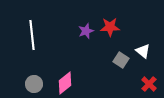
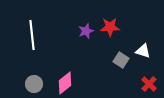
white triangle: rotated 21 degrees counterclockwise
